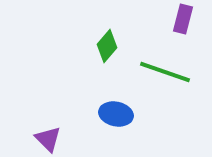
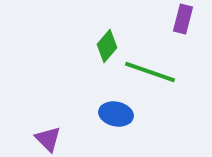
green line: moved 15 px left
